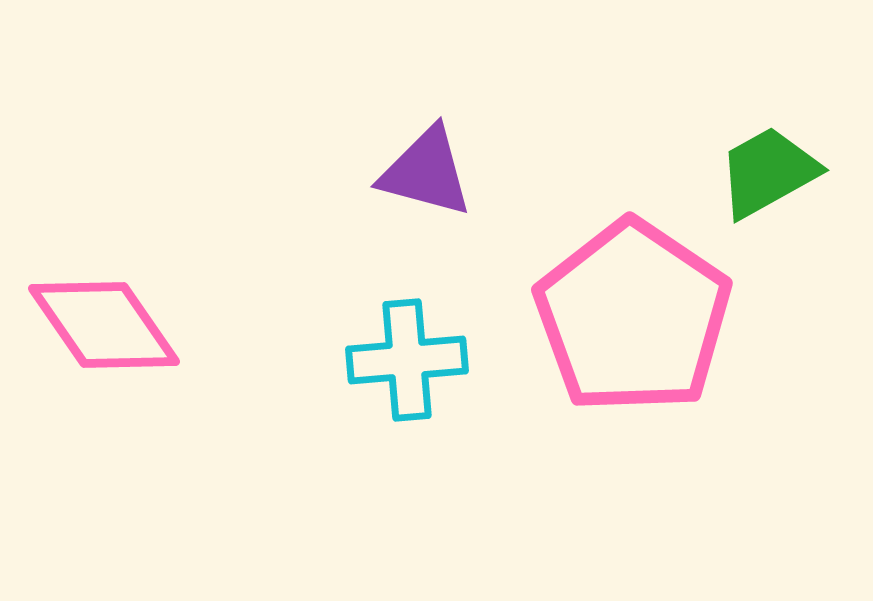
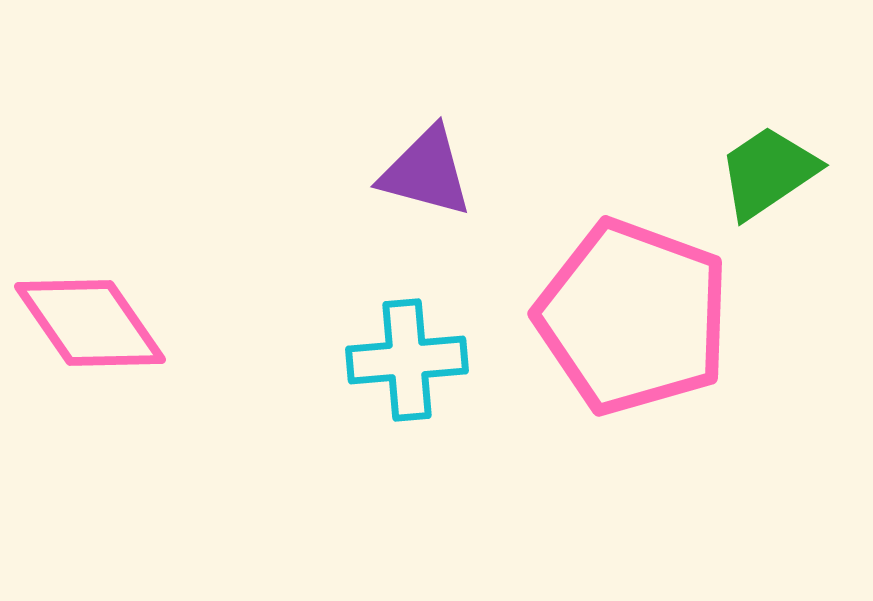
green trapezoid: rotated 5 degrees counterclockwise
pink pentagon: rotated 14 degrees counterclockwise
pink diamond: moved 14 px left, 2 px up
